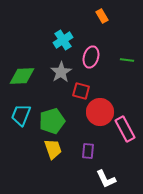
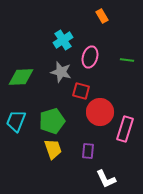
pink ellipse: moved 1 px left
gray star: rotated 25 degrees counterclockwise
green diamond: moved 1 px left, 1 px down
cyan trapezoid: moved 5 px left, 6 px down
pink rectangle: rotated 45 degrees clockwise
